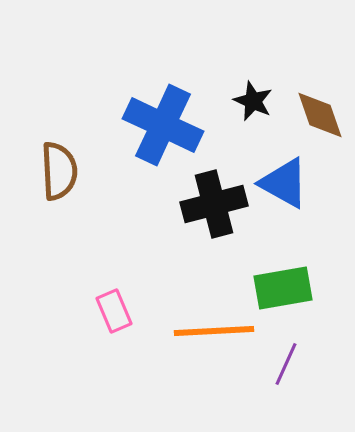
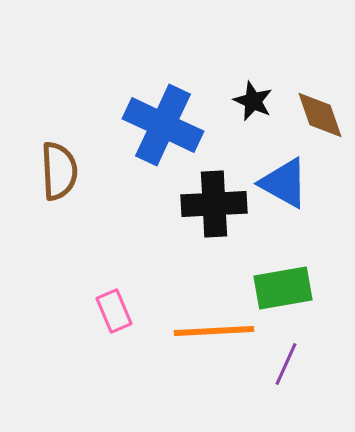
black cross: rotated 12 degrees clockwise
